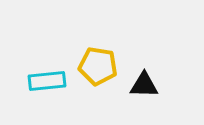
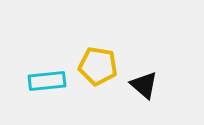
black triangle: rotated 40 degrees clockwise
